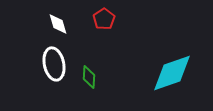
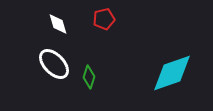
red pentagon: rotated 20 degrees clockwise
white ellipse: rotated 32 degrees counterclockwise
green diamond: rotated 15 degrees clockwise
